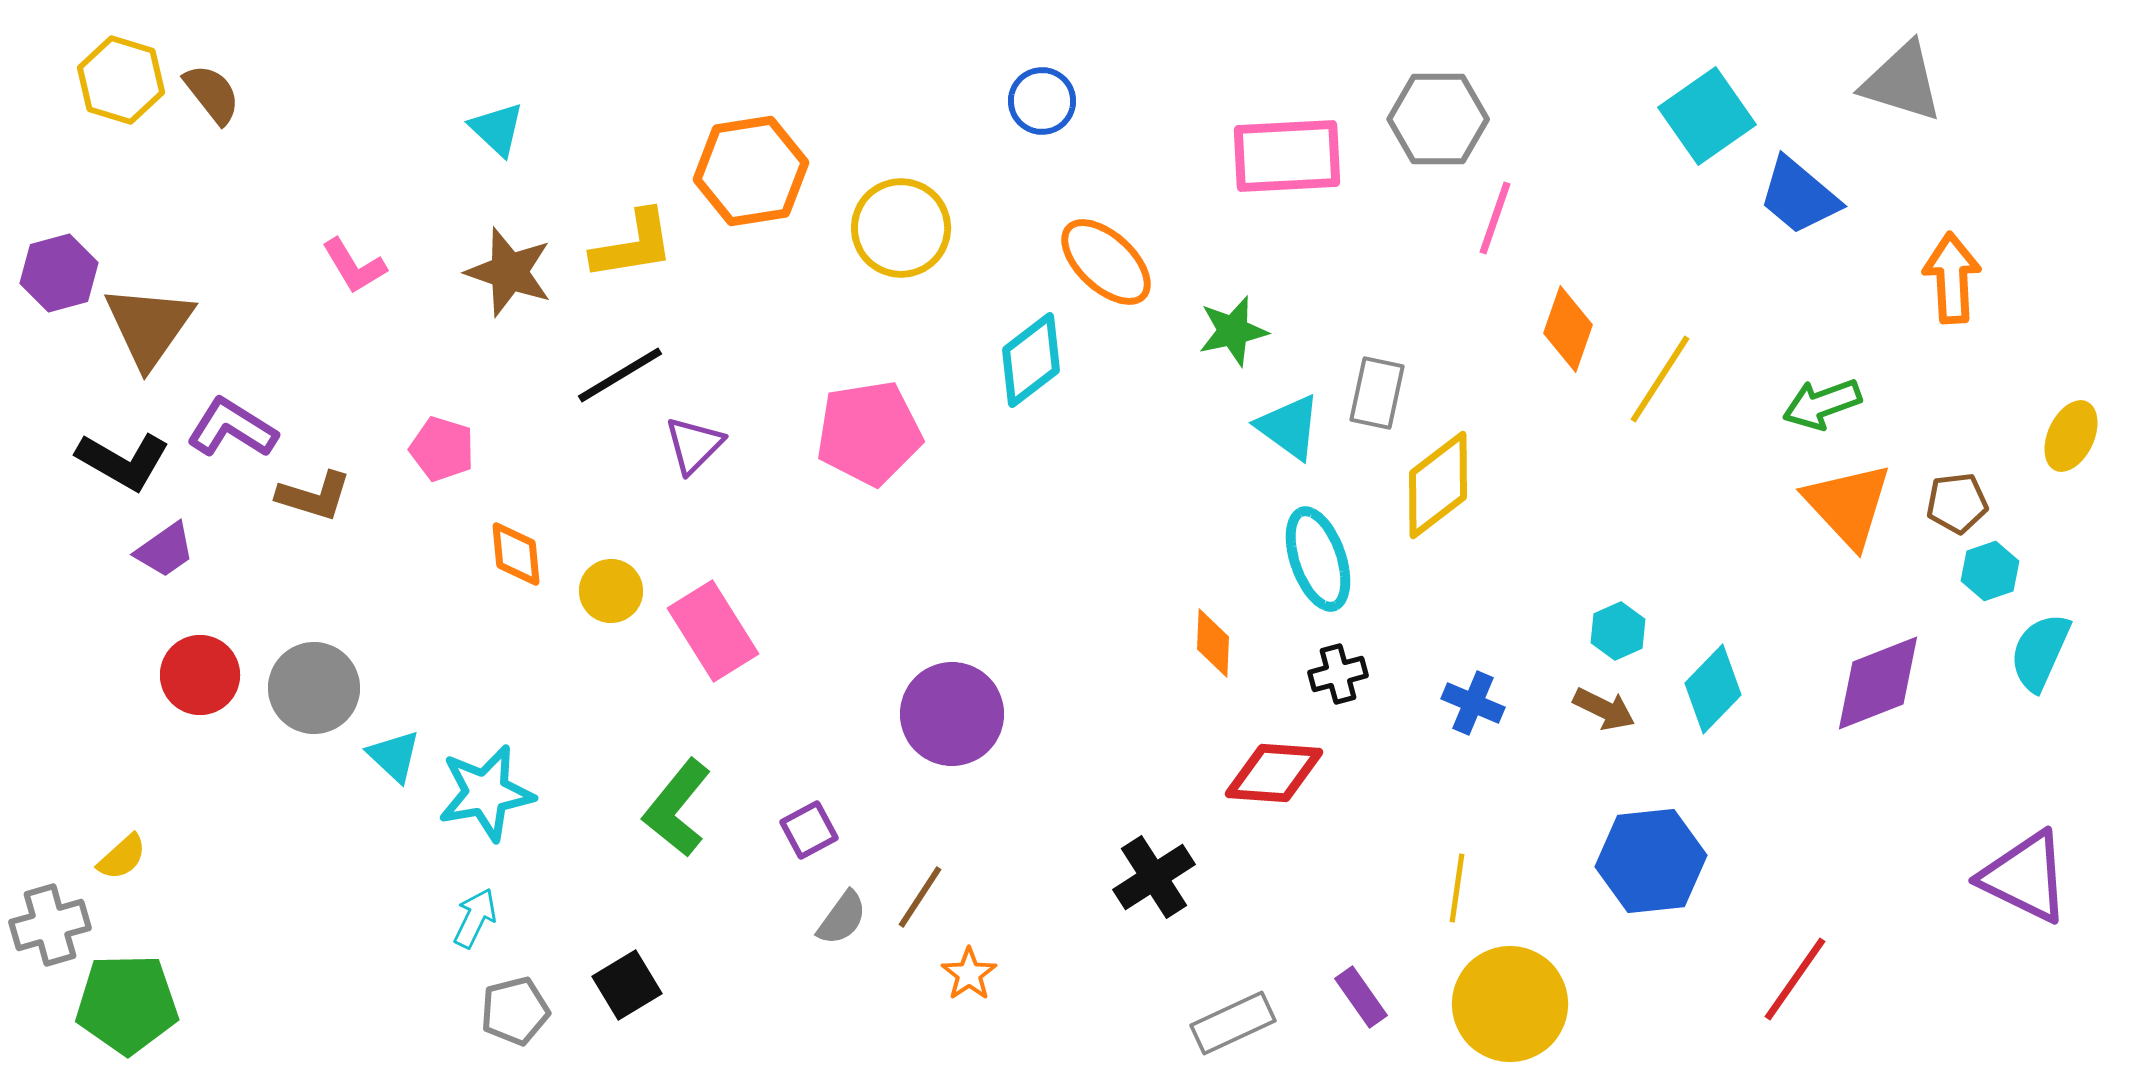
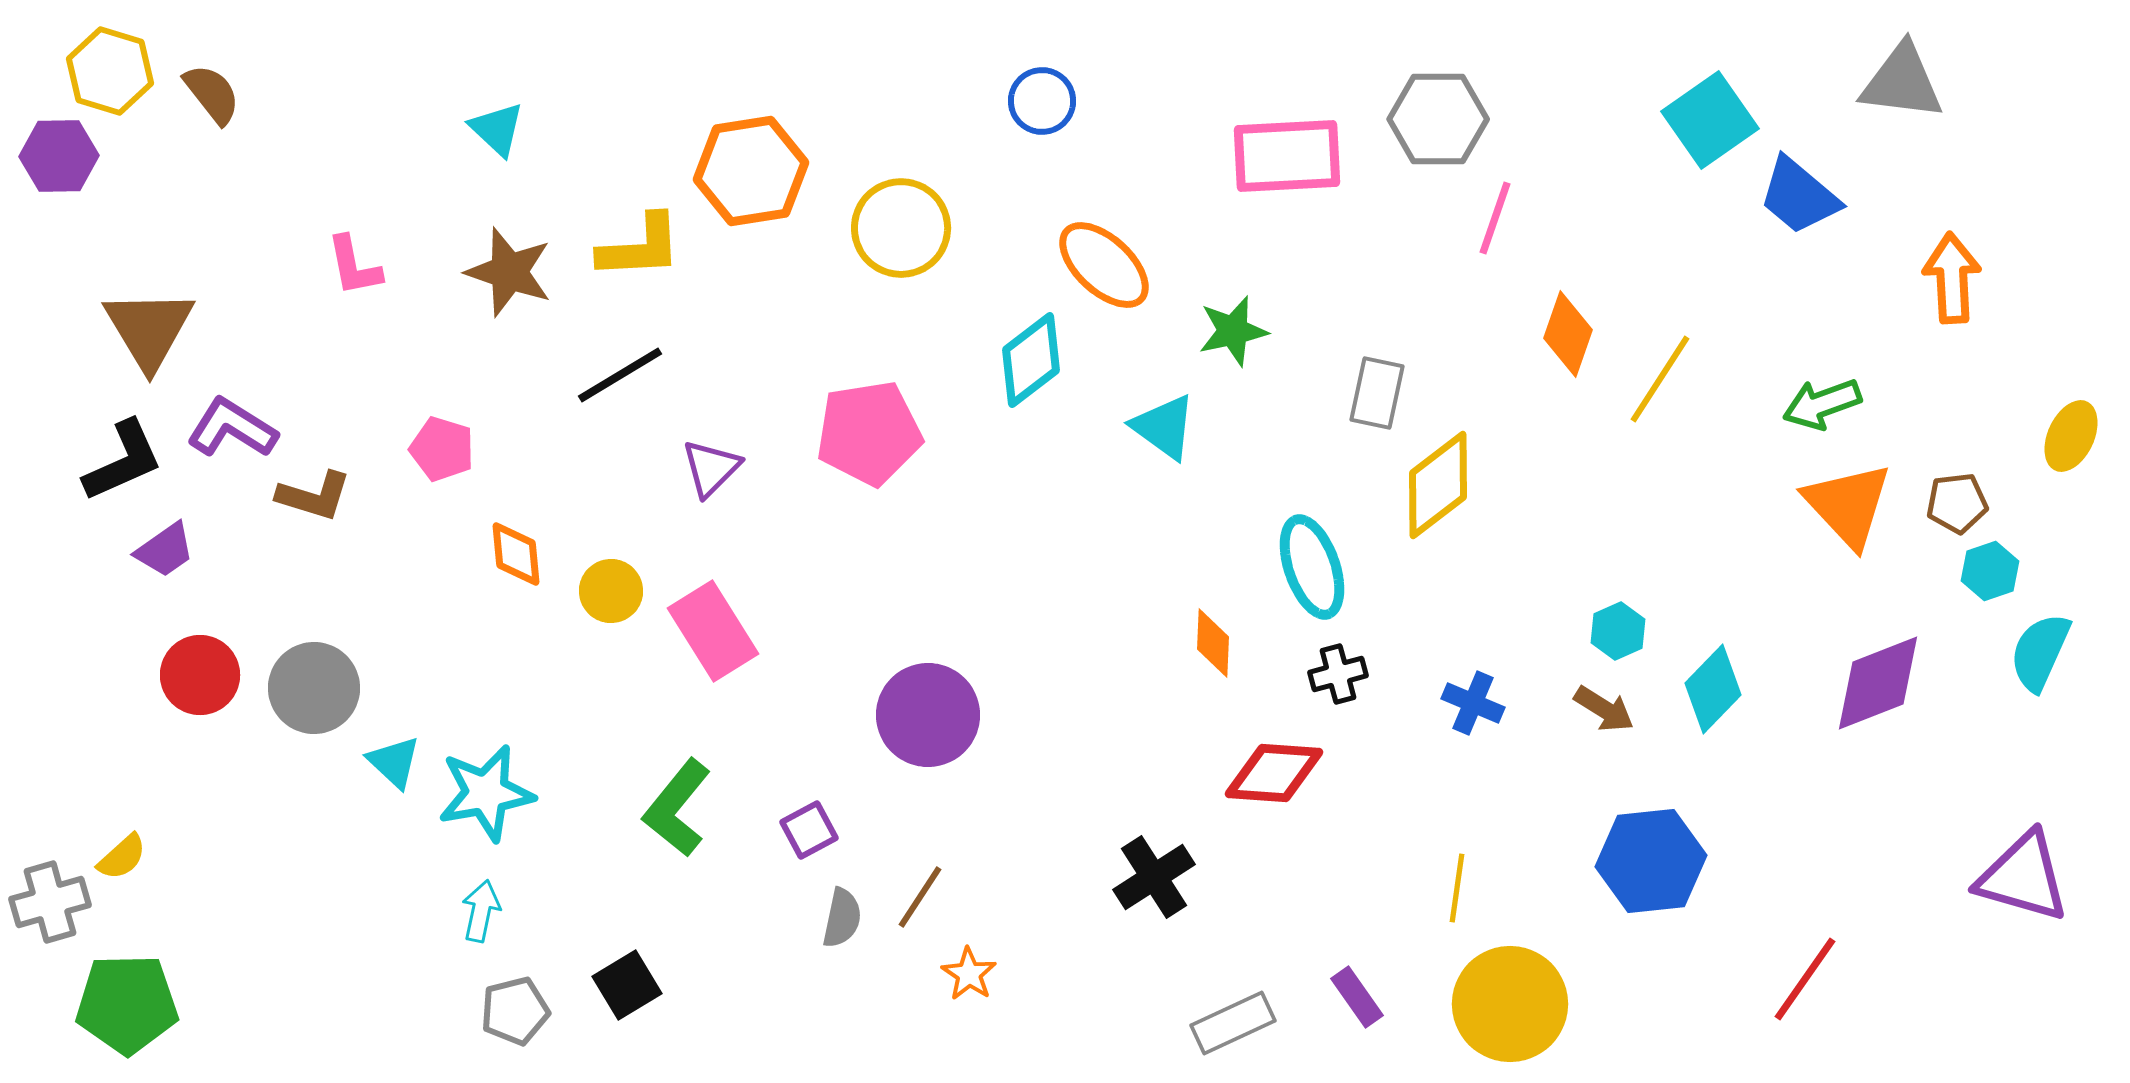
yellow hexagon at (121, 80): moved 11 px left, 9 px up
gray triangle at (1902, 82): rotated 10 degrees counterclockwise
cyan square at (1707, 116): moved 3 px right, 4 px down
yellow L-shape at (633, 245): moved 7 px right, 2 px down; rotated 6 degrees clockwise
orange ellipse at (1106, 262): moved 2 px left, 3 px down
pink L-shape at (354, 266): rotated 20 degrees clockwise
purple hexagon at (59, 273): moved 117 px up; rotated 14 degrees clockwise
brown triangle at (149, 326): moved 3 px down; rotated 6 degrees counterclockwise
orange diamond at (1568, 329): moved 5 px down
cyan triangle at (1289, 427): moved 125 px left
purple triangle at (694, 445): moved 17 px right, 23 px down
black L-shape at (123, 461): rotated 54 degrees counterclockwise
cyan ellipse at (1318, 559): moved 6 px left, 8 px down
brown arrow at (1604, 709): rotated 6 degrees clockwise
purple circle at (952, 714): moved 24 px left, 1 px down
cyan triangle at (394, 756): moved 6 px down
purple triangle at (2025, 877): moved 2 px left; rotated 10 degrees counterclockwise
cyan arrow at (475, 918): moved 6 px right, 7 px up; rotated 14 degrees counterclockwise
gray semicircle at (842, 918): rotated 24 degrees counterclockwise
gray cross at (50, 925): moved 23 px up
orange star at (969, 974): rotated 4 degrees counterclockwise
red line at (1795, 979): moved 10 px right
purple rectangle at (1361, 997): moved 4 px left
